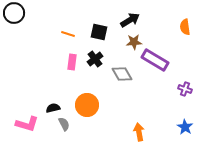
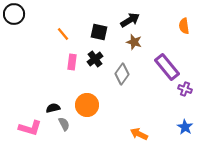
black circle: moved 1 px down
orange semicircle: moved 1 px left, 1 px up
orange line: moved 5 px left; rotated 32 degrees clockwise
brown star: rotated 21 degrees clockwise
purple rectangle: moved 12 px right, 7 px down; rotated 20 degrees clockwise
gray diamond: rotated 65 degrees clockwise
pink L-shape: moved 3 px right, 4 px down
orange arrow: moved 2 px down; rotated 54 degrees counterclockwise
